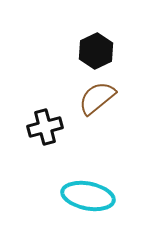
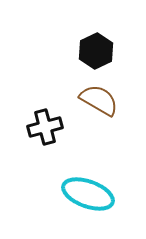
brown semicircle: moved 2 px right, 2 px down; rotated 69 degrees clockwise
cyan ellipse: moved 2 px up; rotated 9 degrees clockwise
